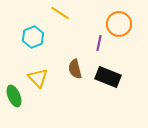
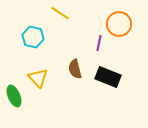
cyan hexagon: rotated 25 degrees counterclockwise
